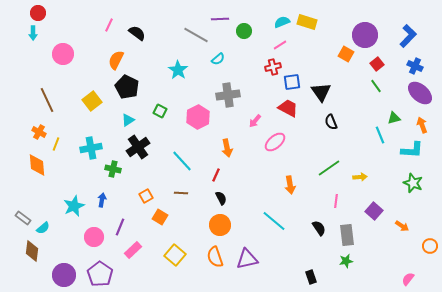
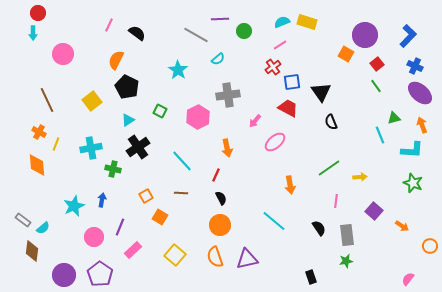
red cross at (273, 67): rotated 21 degrees counterclockwise
gray rectangle at (23, 218): moved 2 px down
